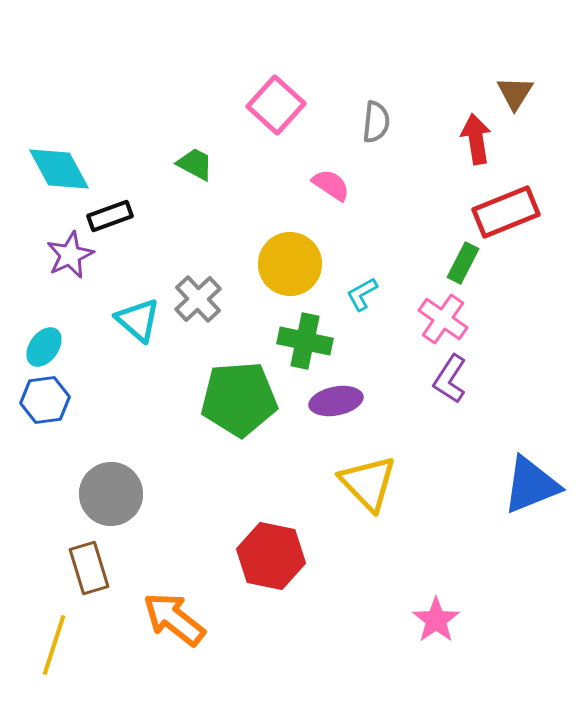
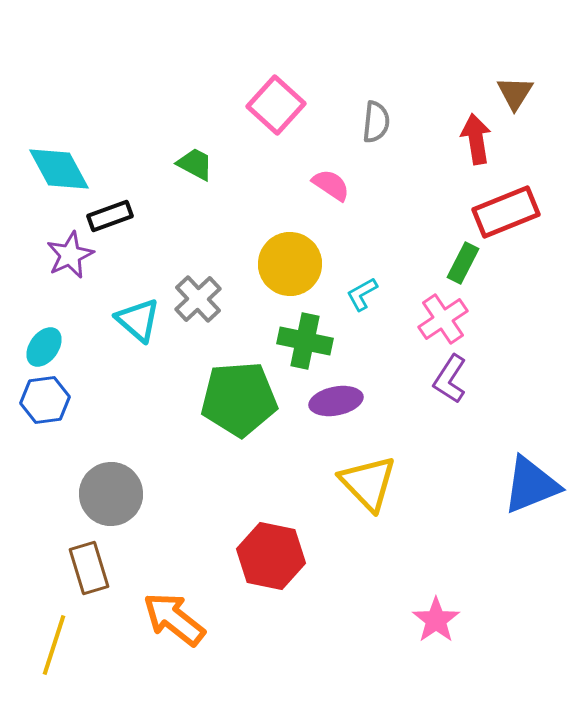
pink cross: rotated 21 degrees clockwise
